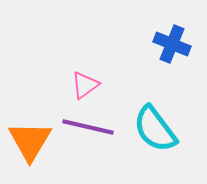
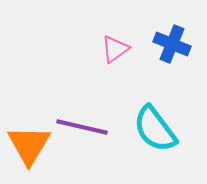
pink triangle: moved 30 px right, 36 px up
purple line: moved 6 px left
orange triangle: moved 1 px left, 4 px down
